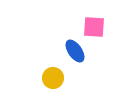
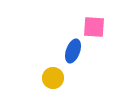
blue ellipse: moved 2 px left; rotated 55 degrees clockwise
